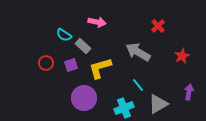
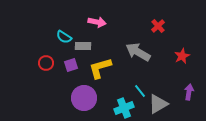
cyan semicircle: moved 2 px down
gray rectangle: rotated 42 degrees counterclockwise
cyan line: moved 2 px right, 6 px down
